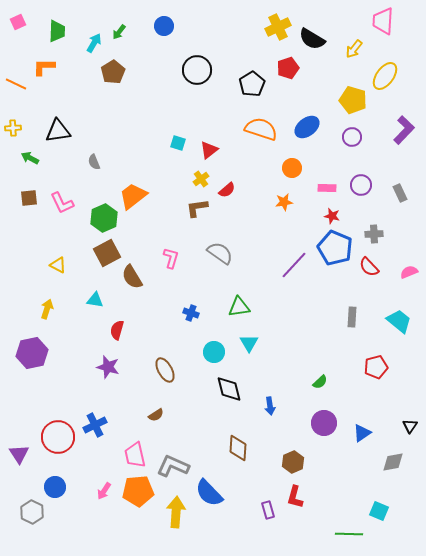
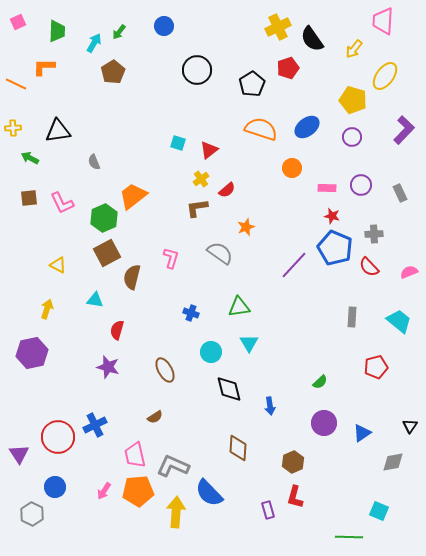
black semicircle at (312, 39): rotated 24 degrees clockwise
orange star at (284, 202): moved 38 px left, 25 px down; rotated 12 degrees counterclockwise
brown semicircle at (132, 277): rotated 45 degrees clockwise
cyan circle at (214, 352): moved 3 px left
brown semicircle at (156, 415): moved 1 px left, 2 px down
gray hexagon at (32, 512): moved 2 px down
green line at (349, 534): moved 3 px down
